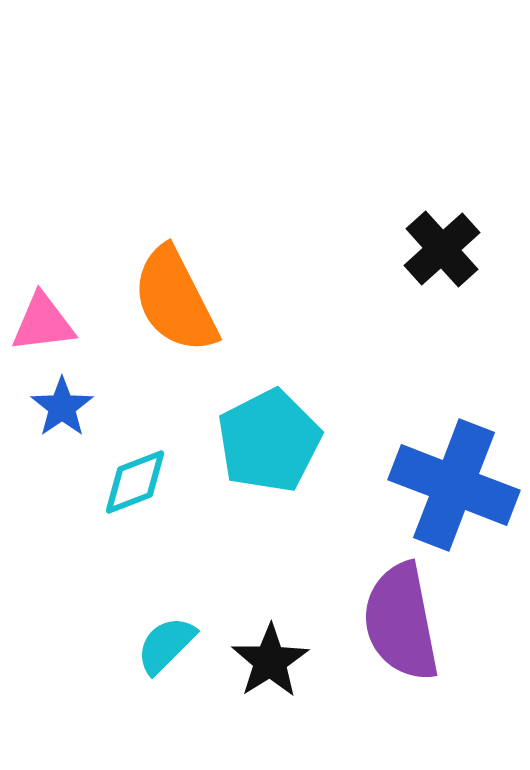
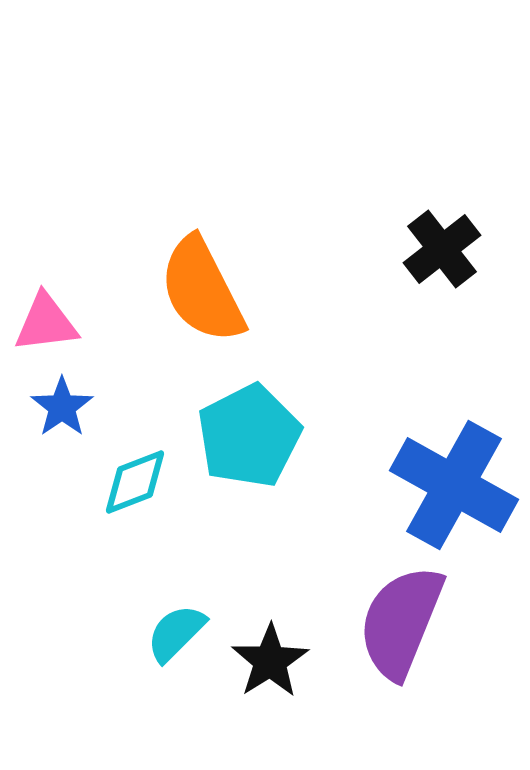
black cross: rotated 4 degrees clockwise
orange semicircle: moved 27 px right, 10 px up
pink triangle: moved 3 px right
cyan pentagon: moved 20 px left, 5 px up
blue cross: rotated 8 degrees clockwise
purple semicircle: rotated 33 degrees clockwise
cyan semicircle: moved 10 px right, 12 px up
